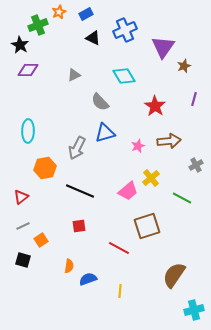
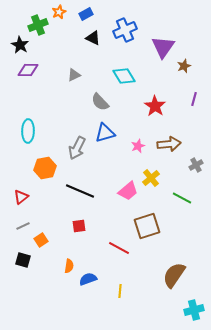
brown arrow: moved 3 px down
